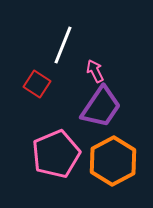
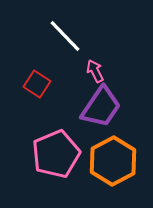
white line: moved 2 px right, 9 px up; rotated 66 degrees counterclockwise
